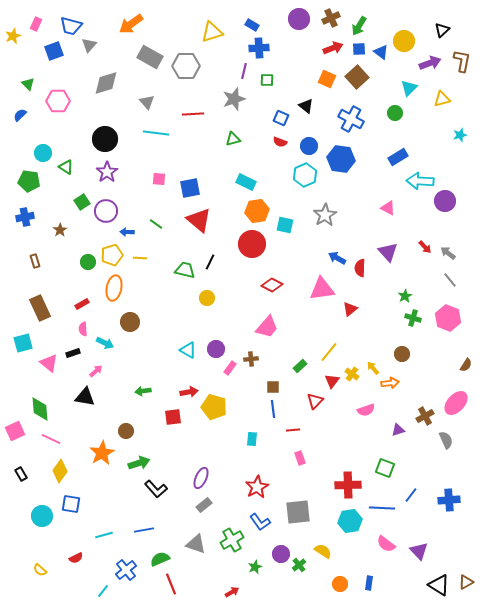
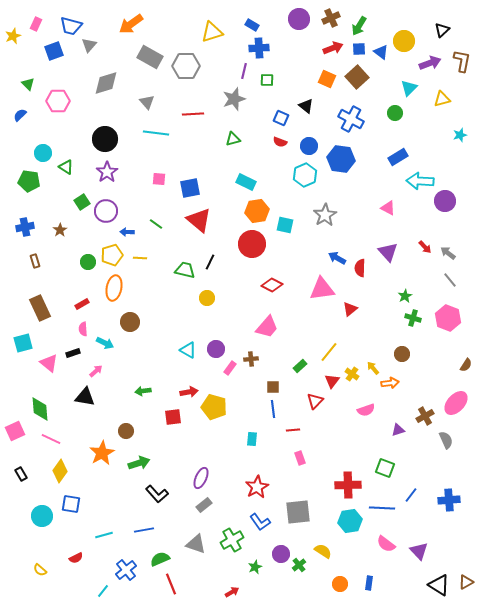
blue cross at (25, 217): moved 10 px down
black L-shape at (156, 489): moved 1 px right, 5 px down
